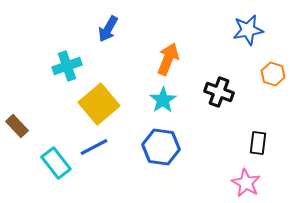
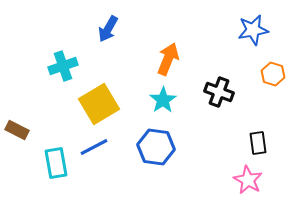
blue star: moved 5 px right
cyan cross: moved 4 px left
yellow square: rotated 9 degrees clockwise
brown rectangle: moved 4 px down; rotated 20 degrees counterclockwise
black rectangle: rotated 15 degrees counterclockwise
blue hexagon: moved 5 px left
cyan rectangle: rotated 28 degrees clockwise
pink star: moved 2 px right, 3 px up
